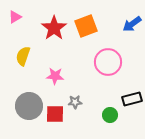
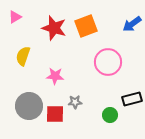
red star: rotated 20 degrees counterclockwise
